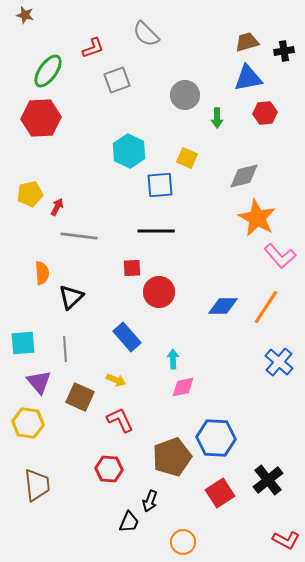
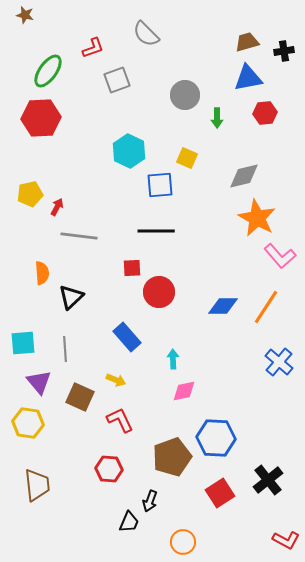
pink diamond at (183, 387): moved 1 px right, 4 px down
